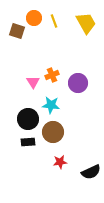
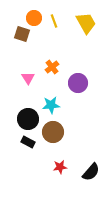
brown square: moved 5 px right, 3 px down
orange cross: moved 8 px up; rotated 16 degrees counterclockwise
pink triangle: moved 5 px left, 4 px up
cyan star: rotated 12 degrees counterclockwise
black rectangle: rotated 32 degrees clockwise
red star: moved 5 px down
black semicircle: rotated 24 degrees counterclockwise
